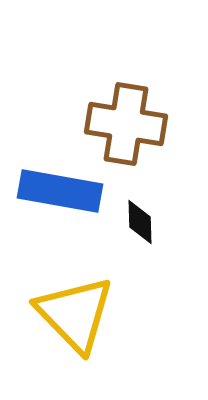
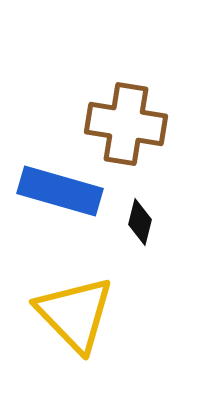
blue rectangle: rotated 6 degrees clockwise
black diamond: rotated 15 degrees clockwise
